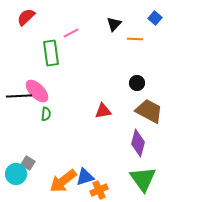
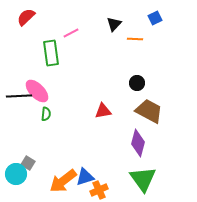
blue square: rotated 24 degrees clockwise
